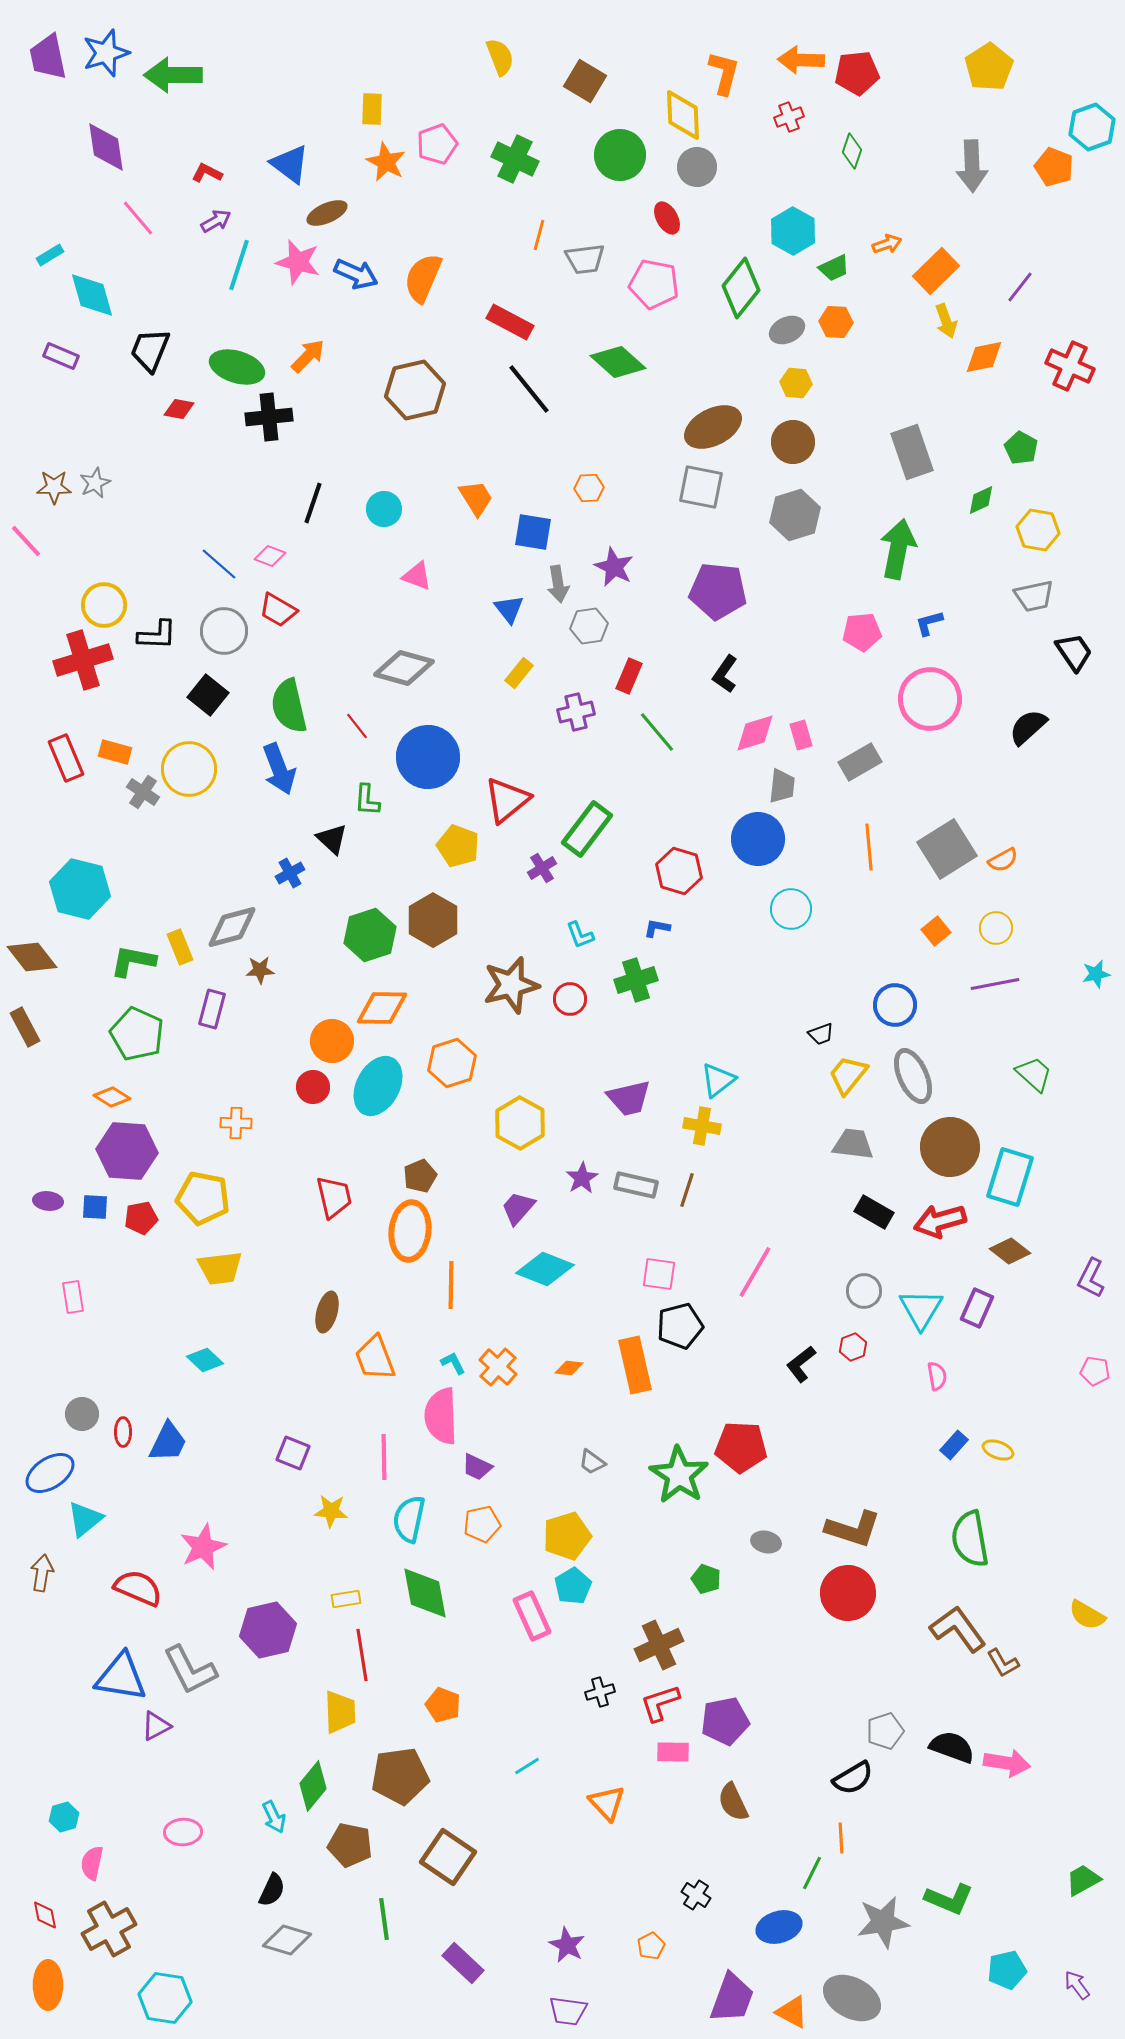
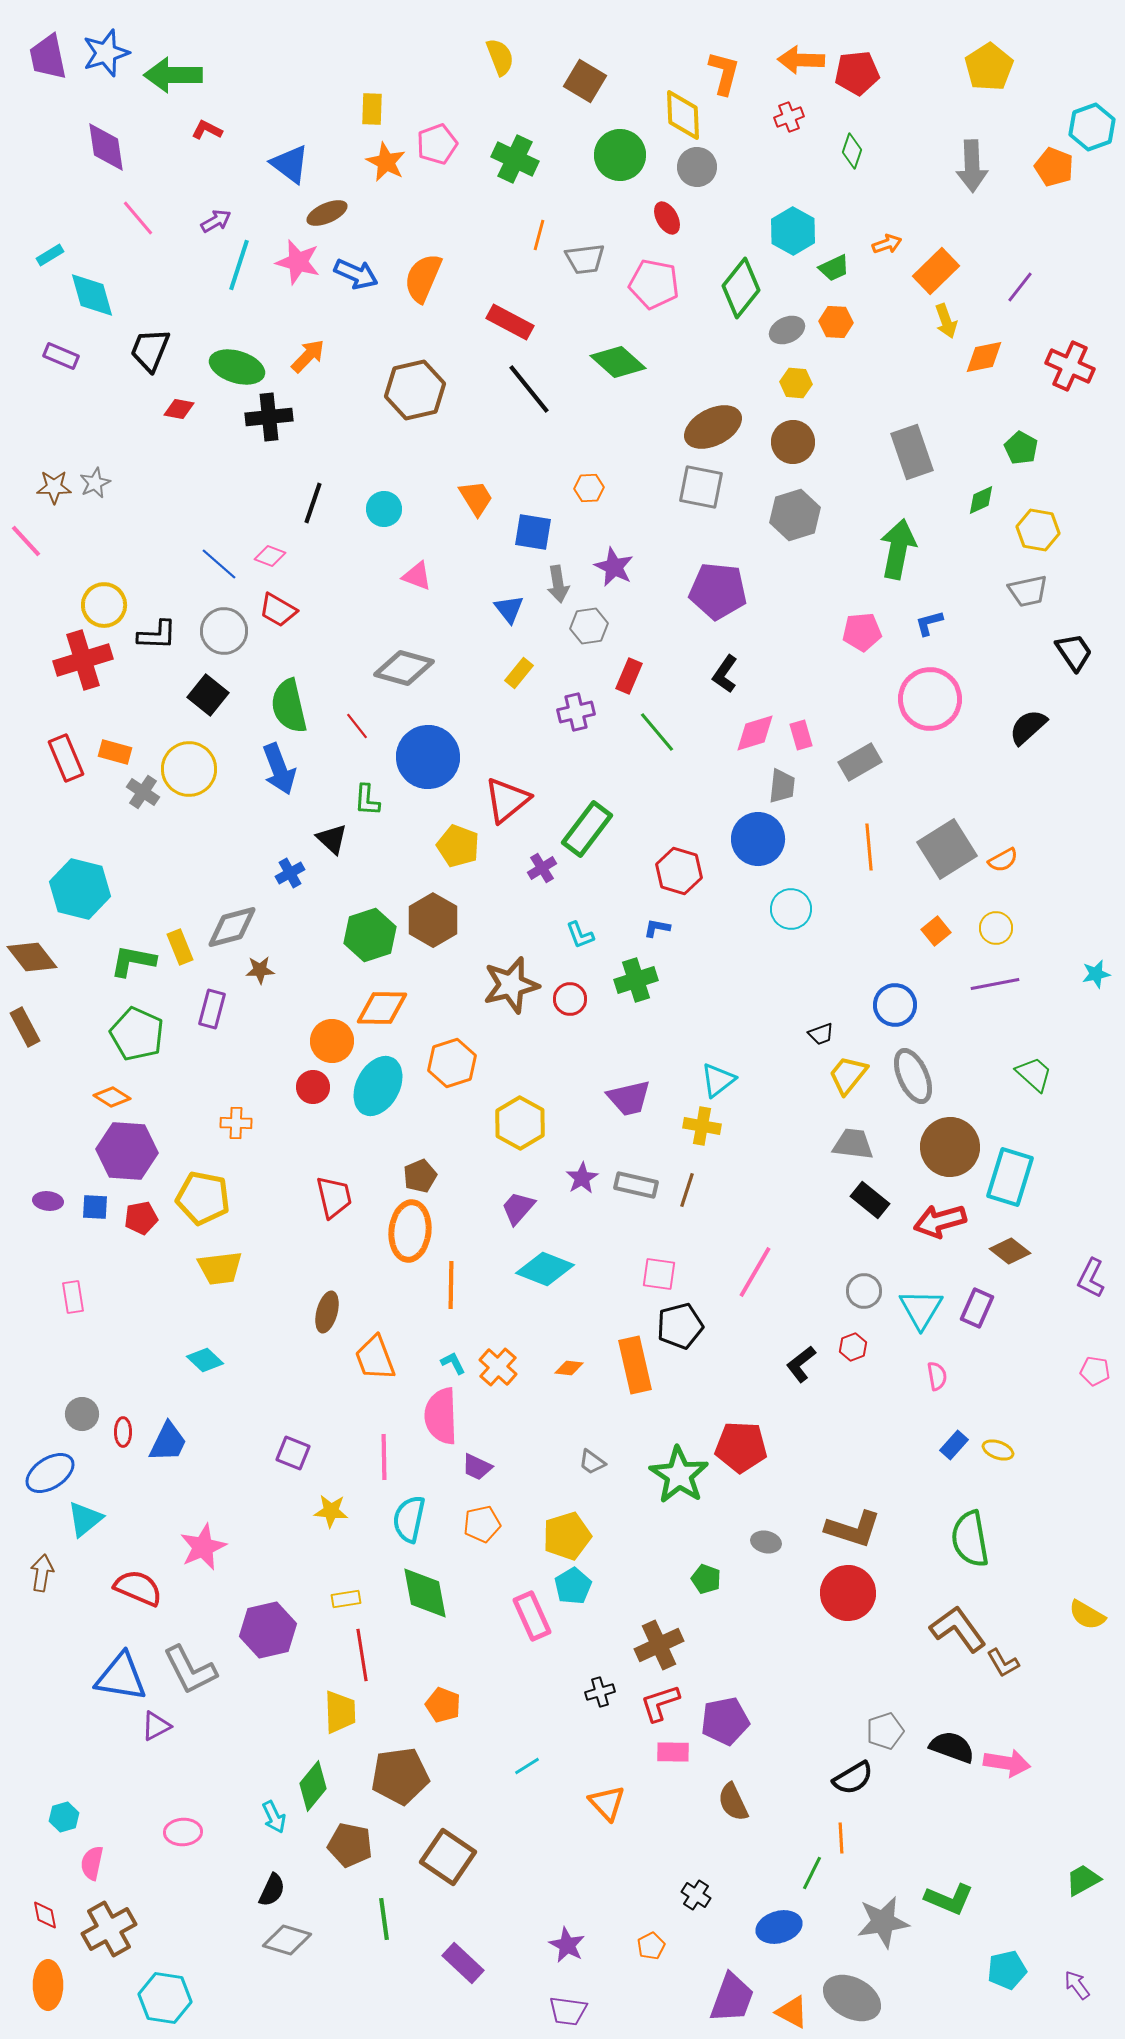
red L-shape at (207, 173): moved 43 px up
gray trapezoid at (1034, 596): moved 6 px left, 5 px up
black rectangle at (874, 1212): moved 4 px left, 12 px up; rotated 9 degrees clockwise
